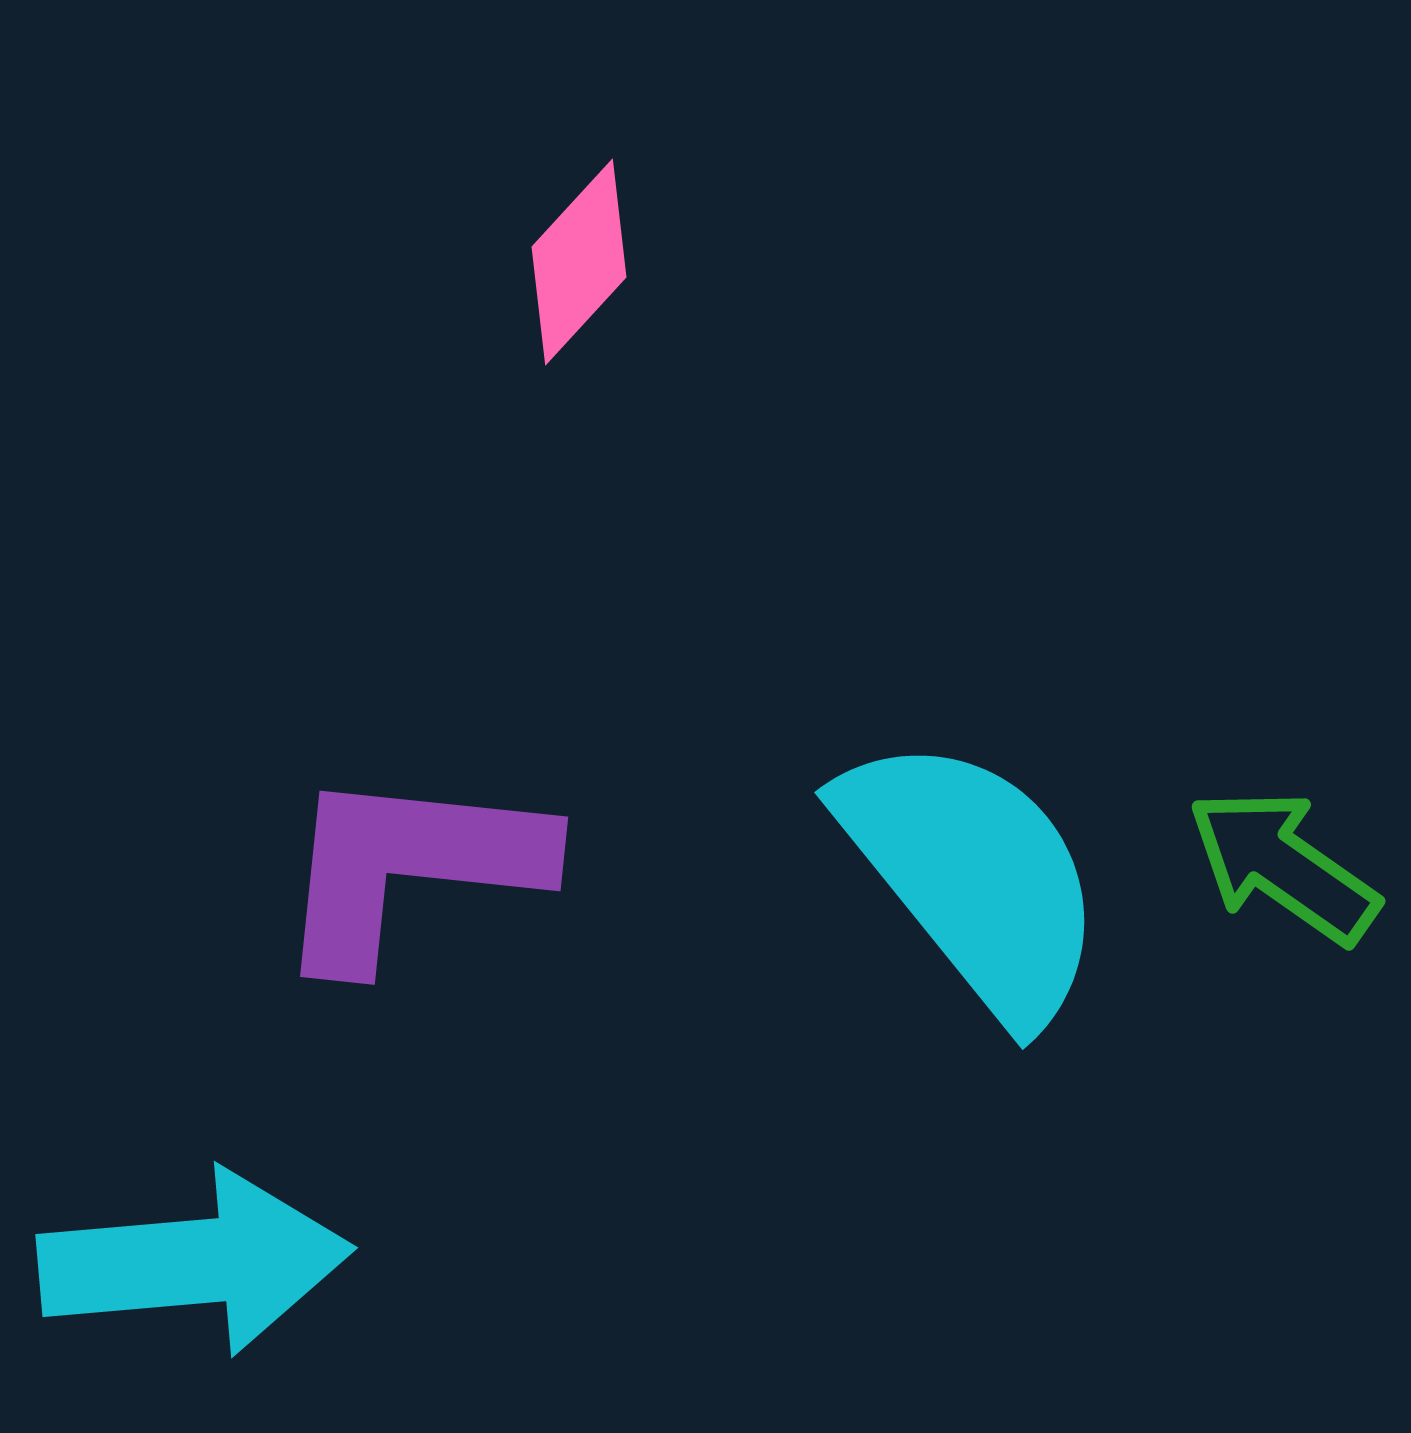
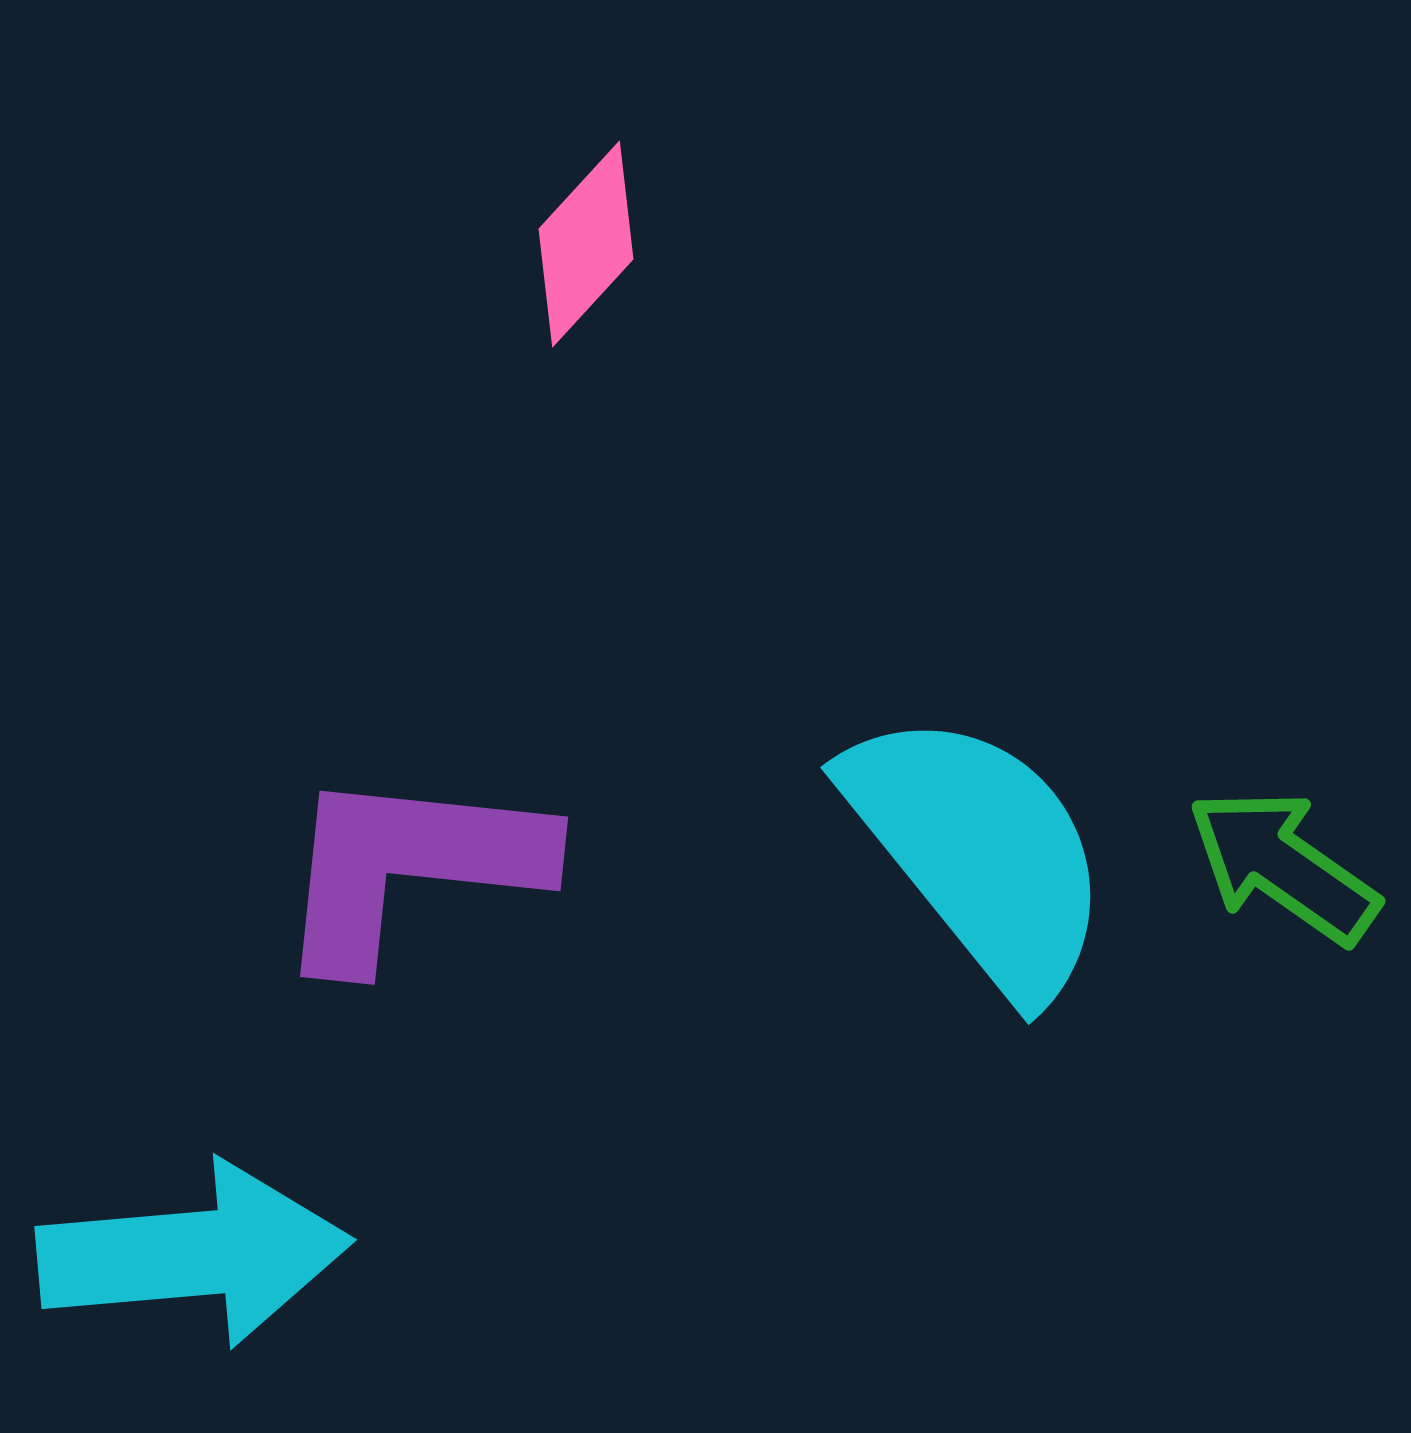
pink diamond: moved 7 px right, 18 px up
cyan semicircle: moved 6 px right, 25 px up
cyan arrow: moved 1 px left, 8 px up
